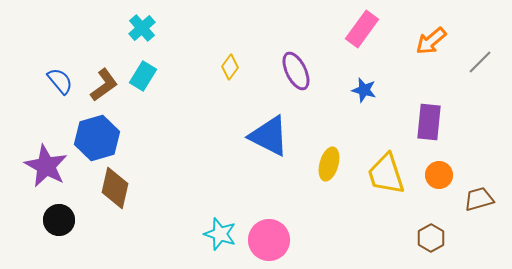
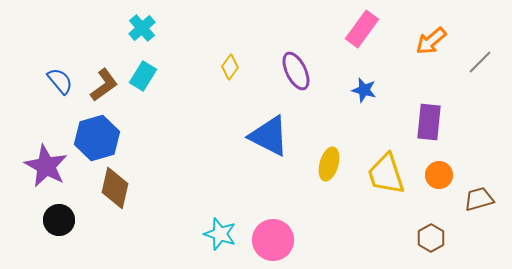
pink circle: moved 4 px right
